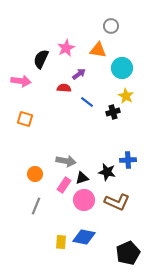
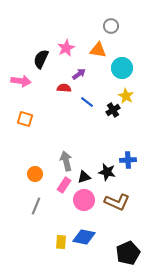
black cross: moved 2 px up; rotated 16 degrees counterclockwise
gray arrow: rotated 114 degrees counterclockwise
black triangle: moved 2 px right, 1 px up
